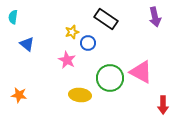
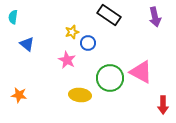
black rectangle: moved 3 px right, 4 px up
